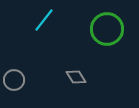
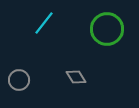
cyan line: moved 3 px down
gray circle: moved 5 px right
